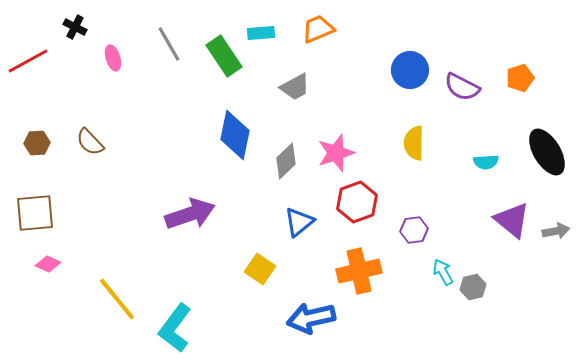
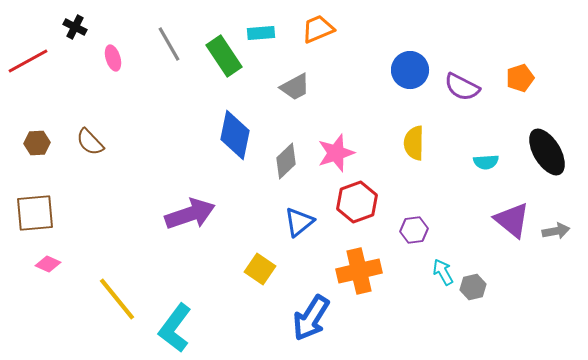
blue arrow: rotated 45 degrees counterclockwise
